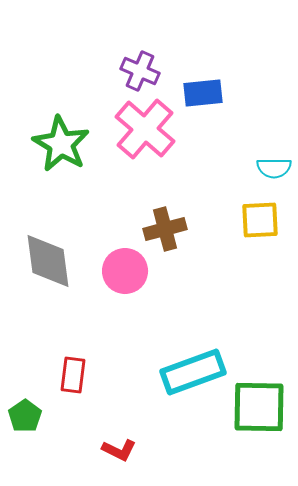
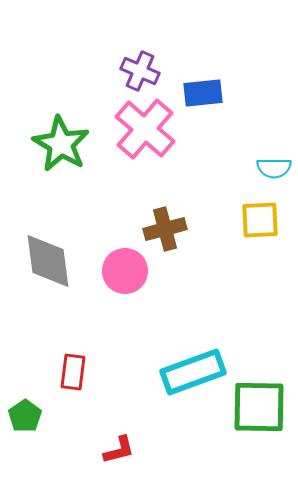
red rectangle: moved 3 px up
red L-shape: rotated 40 degrees counterclockwise
